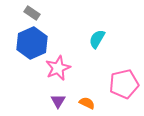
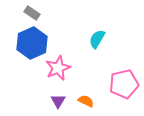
orange semicircle: moved 1 px left, 2 px up
